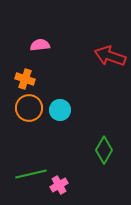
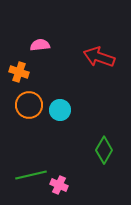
red arrow: moved 11 px left, 1 px down
orange cross: moved 6 px left, 7 px up
orange circle: moved 3 px up
green line: moved 1 px down
pink cross: rotated 36 degrees counterclockwise
